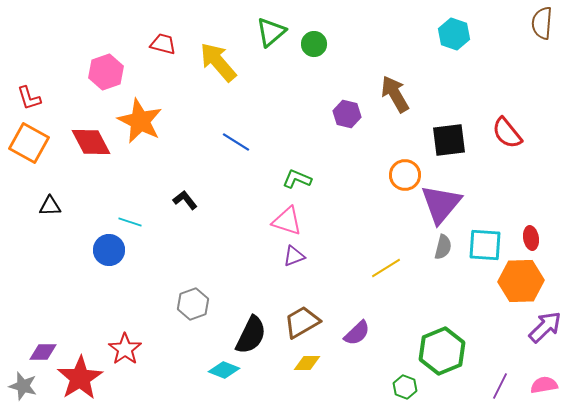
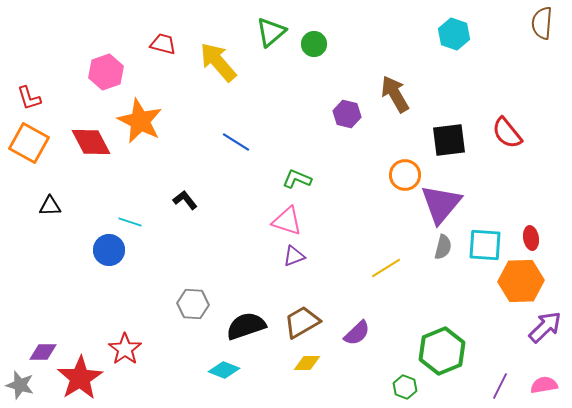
gray hexagon at (193, 304): rotated 24 degrees clockwise
black semicircle at (251, 335): moved 5 px left, 9 px up; rotated 135 degrees counterclockwise
gray star at (23, 386): moved 3 px left, 1 px up
